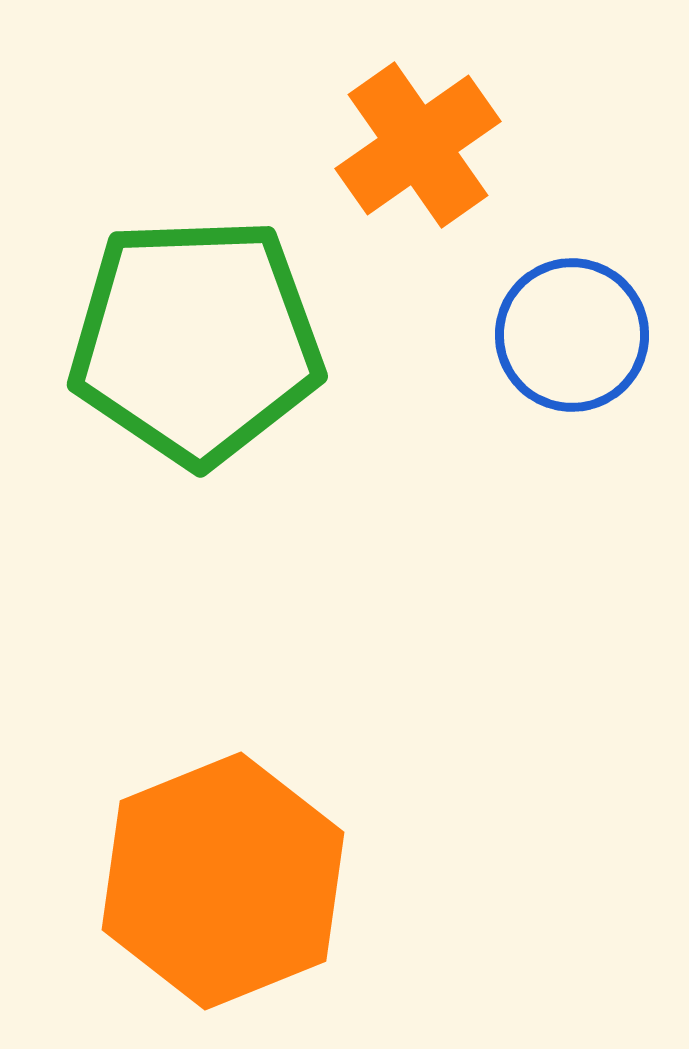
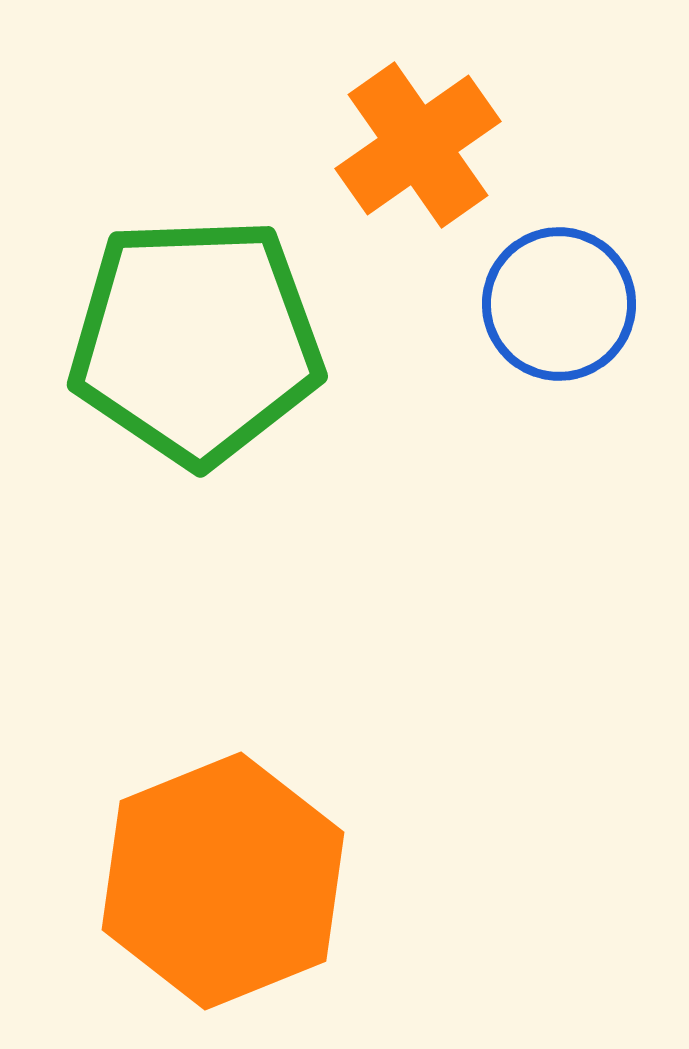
blue circle: moved 13 px left, 31 px up
